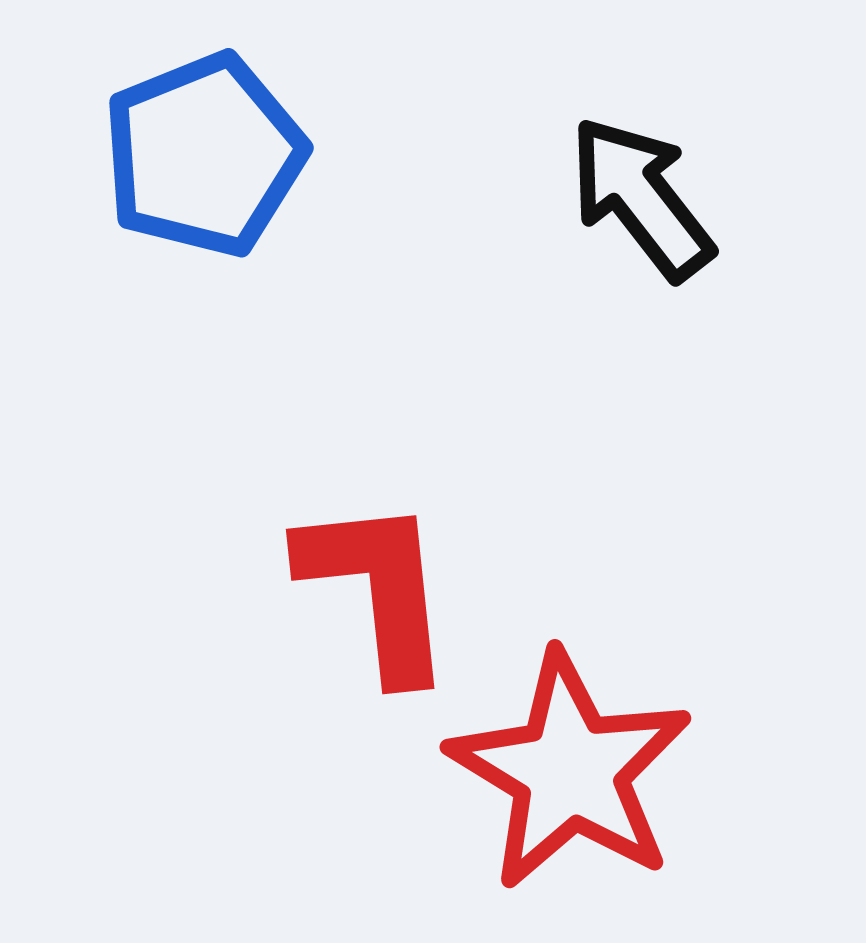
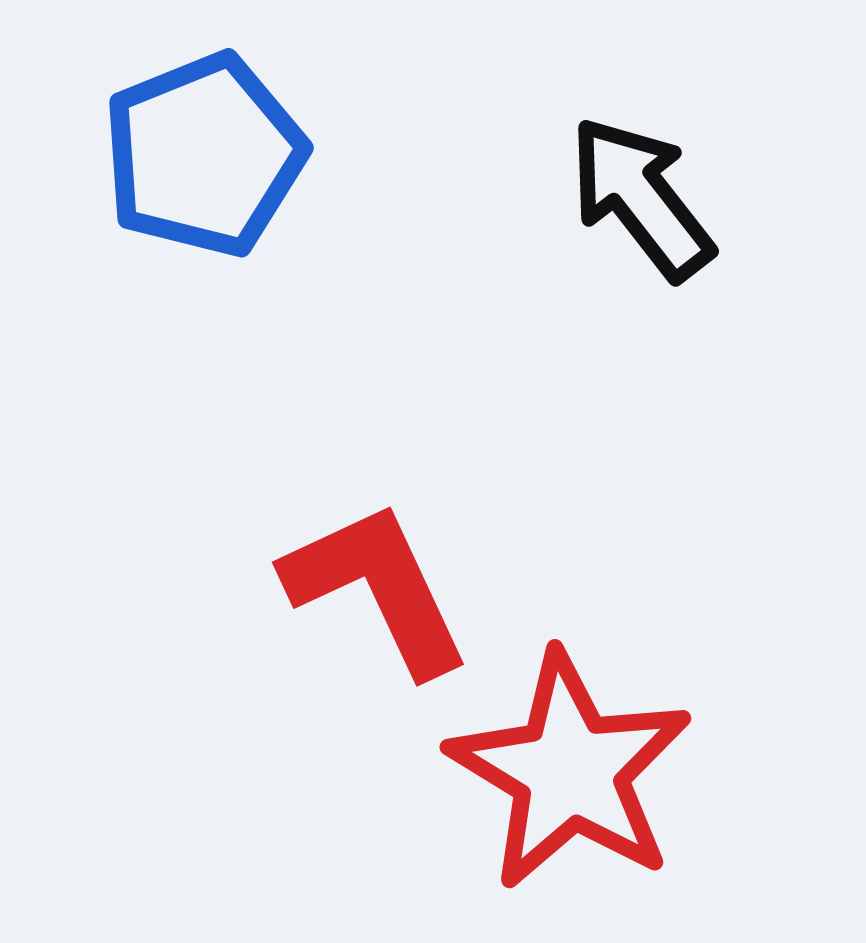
red L-shape: rotated 19 degrees counterclockwise
